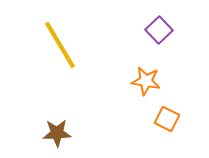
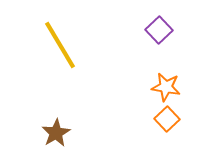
orange star: moved 20 px right, 6 px down
orange square: rotated 20 degrees clockwise
brown star: moved 1 px left; rotated 28 degrees counterclockwise
